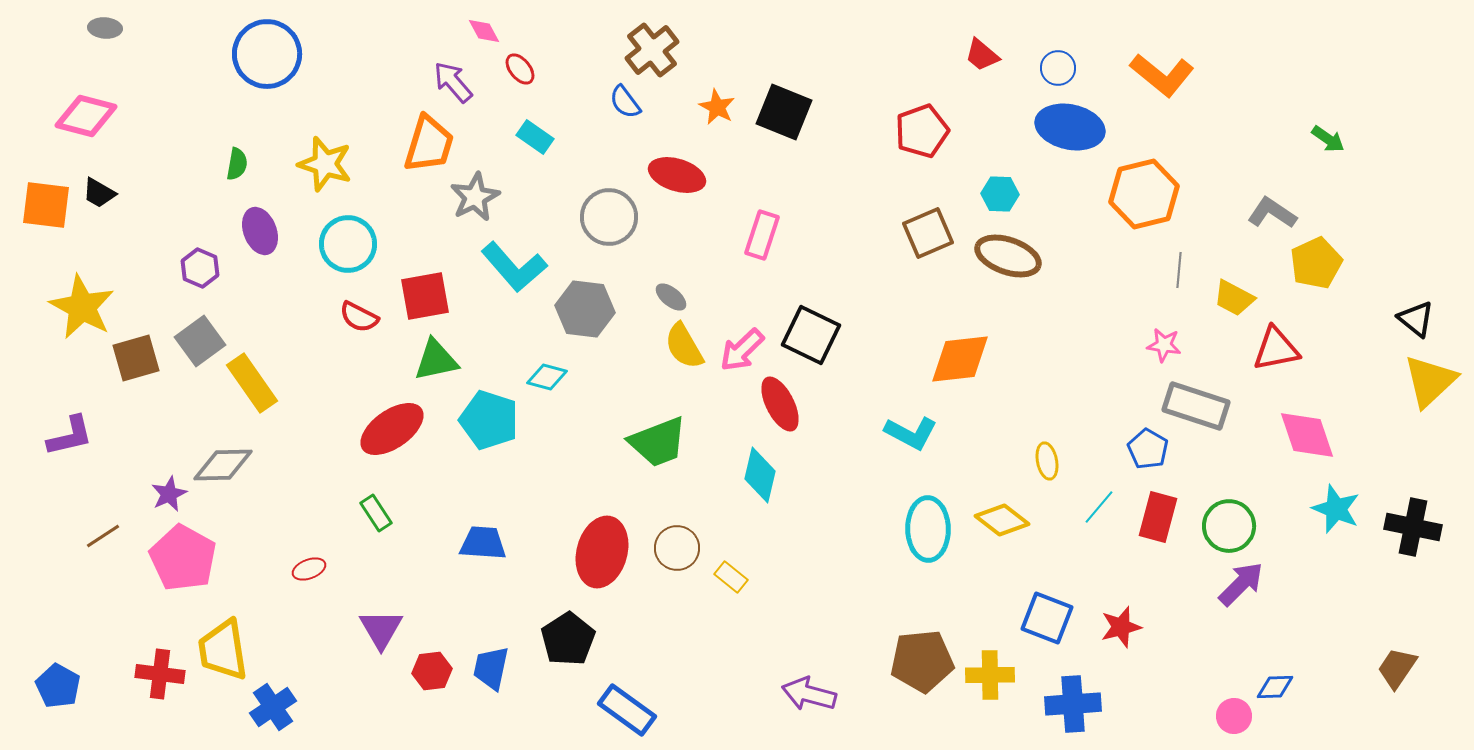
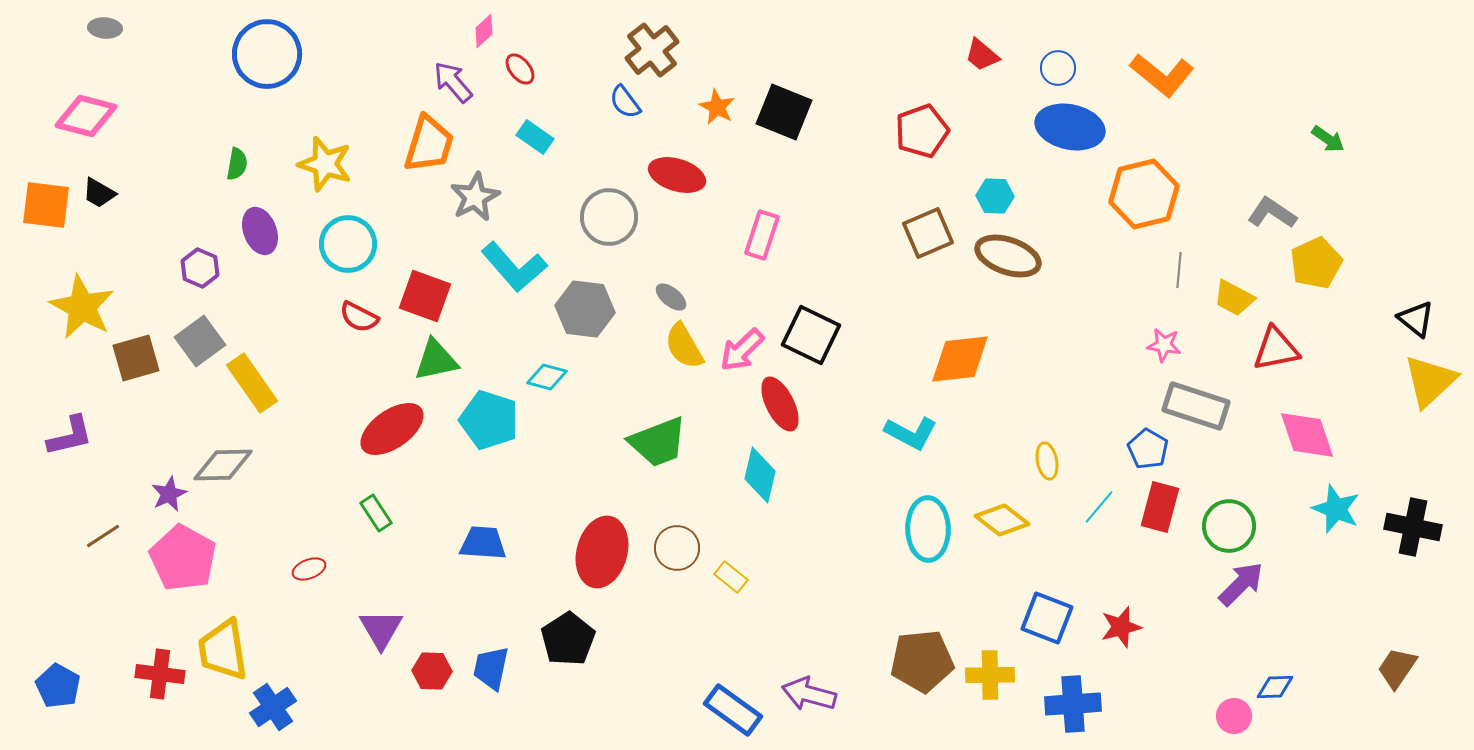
pink diamond at (484, 31): rotated 76 degrees clockwise
cyan hexagon at (1000, 194): moved 5 px left, 2 px down
red square at (425, 296): rotated 30 degrees clockwise
red rectangle at (1158, 517): moved 2 px right, 10 px up
red hexagon at (432, 671): rotated 9 degrees clockwise
blue rectangle at (627, 710): moved 106 px right
